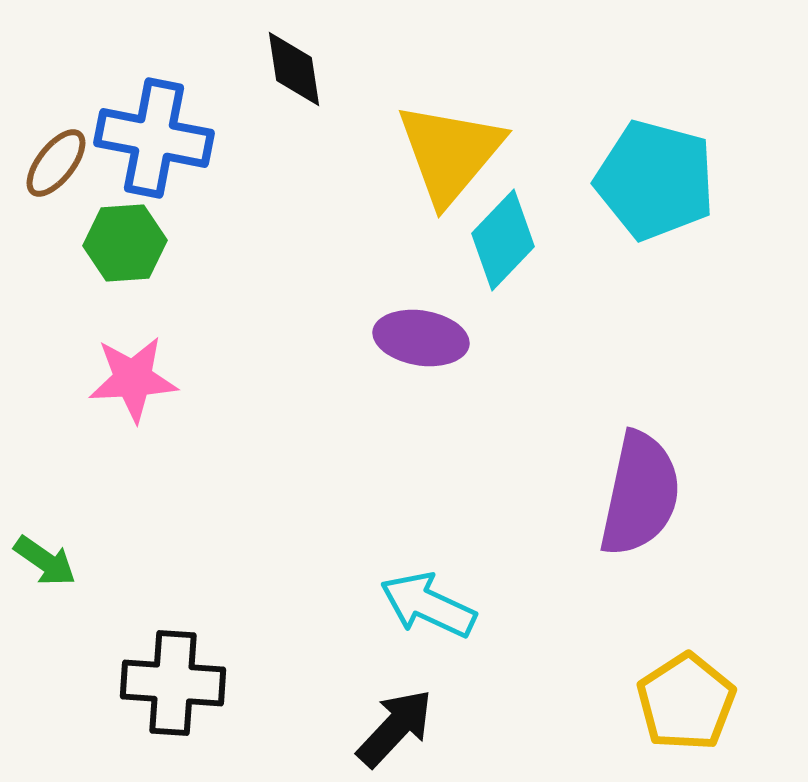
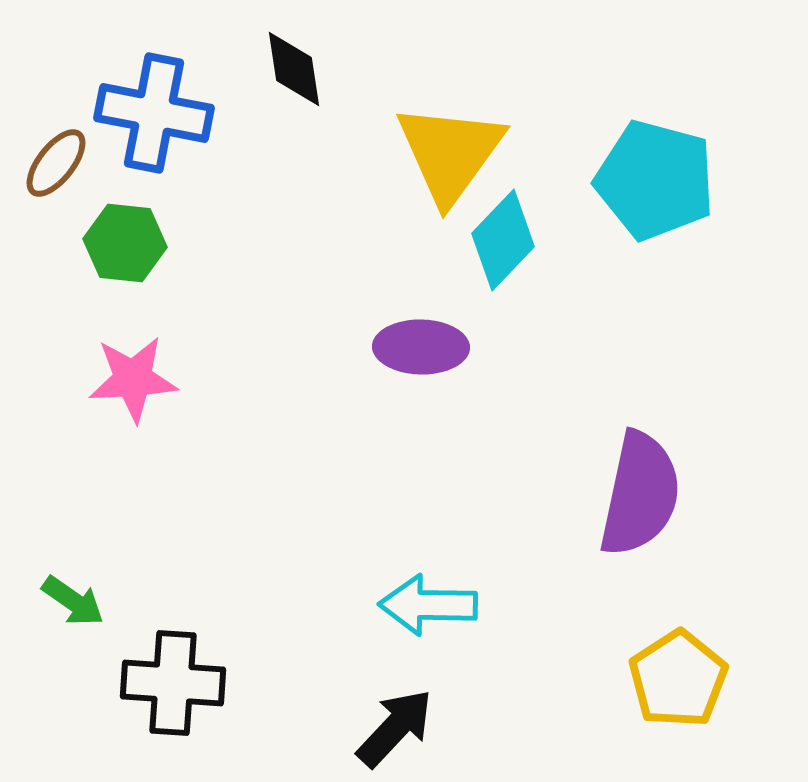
blue cross: moved 25 px up
yellow triangle: rotated 4 degrees counterclockwise
green hexagon: rotated 10 degrees clockwise
purple ellipse: moved 9 px down; rotated 8 degrees counterclockwise
green arrow: moved 28 px right, 40 px down
cyan arrow: rotated 24 degrees counterclockwise
yellow pentagon: moved 8 px left, 23 px up
